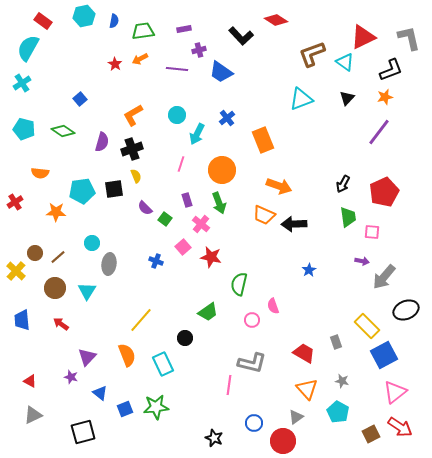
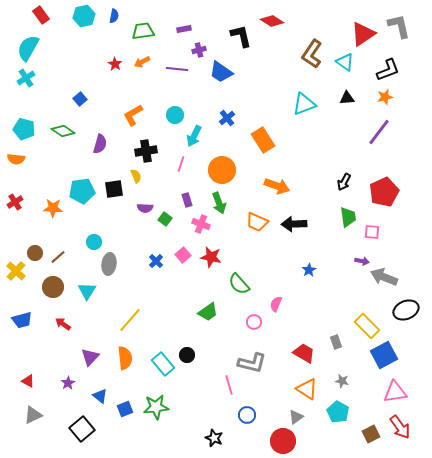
red diamond at (276, 20): moved 4 px left, 1 px down
red rectangle at (43, 21): moved 2 px left, 6 px up; rotated 18 degrees clockwise
blue semicircle at (114, 21): moved 5 px up
black L-shape at (241, 36): rotated 150 degrees counterclockwise
red triangle at (363, 37): moved 3 px up; rotated 8 degrees counterclockwise
gray L-shape at (409, 38): moved 10 px left, 12 px up
brown L-shape at (312, 54): rotated 36 degrees counterclockwise
orange arrow at (140, 59): moved 2 px right, 3 px down
black L-shape at (391, 70): moved 3 px left
cyan cross at (22, 83): moved 4 px right, 5 px up
black triangle at (347, 98): rotated 42 degrees clockwise
cyan triangle at (301, 99): moved 3 px right, 5 px down
cyan circle at (177, 115): moved 2 px left
cyan arrow at (197, 134): moved 3 px left, 2 px down
orange rectangle at (263, 140): rotated 10 degrees counterclockwise
purple semicircle at (102, 142): moved 2 px left, 2 px down
black cross at (132, 149): moved 14 px right, 2 px down; rotated 10 degrees clockwise
orange semicircle at (40, 173): moved 24 px left, 14 px up
black arrow at (343, 184): moved 1 px right, 2 px up
orange arrow at (279, 186): moved 2 px left
purple semicircle at (145, 208): rotated 42 degrees counterclockwise
orange star at (56, 212): moved 3 px left, 4 px up
orange trapezoid at (264, 215): moved 7 px left, 7 px down
pink cross at (201, 224): rotated 18 degrees counterclockwise
cyan circle at (92, 243): moved 2 px right, 1 px up
pink square at (183, 247): moved 8 px down
blue cross at (156, 261): rotated 24 degrees clockwise
gray arrow at (384, 277): rotated 72 degrees clockwise
green semicircle at (239, 284): rotated 55 degrees counterclockwise
brown circle at (55, 288): moved 2 px left, 1 px up
pink semicircle at (273, 306): moved 3 px right, 2 px up; rotated 42 degrees clockwise
blue trapezoid at (22, 320): rotated 100 degrees counterclockwise
yellow line at (141, 320): moved 11 px left
pink circle at (252, 320): moved 2 px right, 2 px down
red arrow at (61, 324): moved 2 px right
black circle at (185, 338): moved 2 px right, 17 px down
orange semicircle at (127, 355): moved 2 px left, 3 px down; rotated 15 degrees clockwise
purple triangle at (87, 357): moved 3 px right
cyan rectangle at (163, 364): rotated 15 degrees counterclockwise
purple star at (71, 377): moved 3 px left, 6 px down; rotated 24 degrees clockwise
red triangle at (30, 381): moved 2 px left
pink line at (229, 385): rotated 24 degrees counterclockwise
orange triangle at (307, 389): rotated 15 degrees counterclockwise
pink triangle at (395, 392): rotated 30 degrees clockwise
blue triangle at (100, 393): moved 3 px down
blue circle at (254, 423): moved 7 px left, 8 px up
red arrow at (400, 427): rotated 20 degrees clockwise
black square at (83, 432): moved 1 px left, 3 px up; rotated 25 degrees counterclockwise
